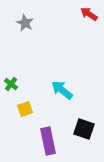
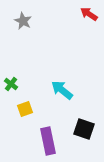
gray star: moved 2 px left, 2 px up
